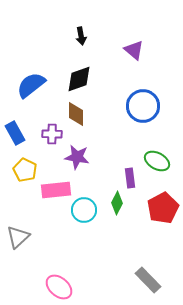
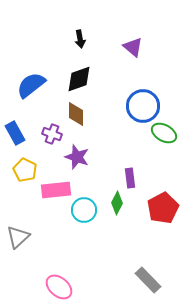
black arrow: moved 1 px left, 3 px down
purple triangle: moved 1 px left, 3 px up
purple cross: rotated 18 degrees clockwise
purple star: rotated 10 degrees clockwise
green ellipse: moved 7 px right, 28 px up
